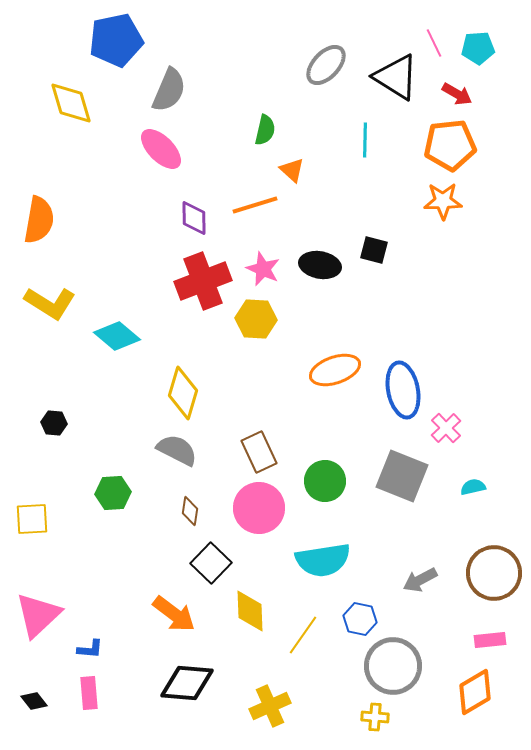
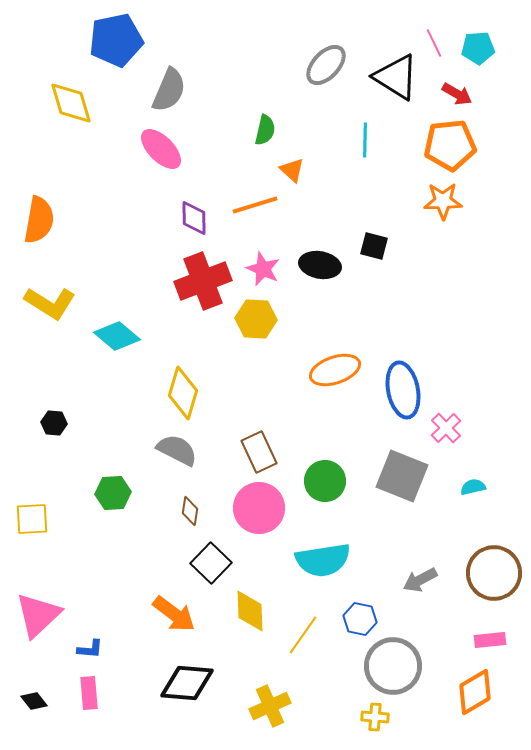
black square at (374, 250): moved 4 px up
